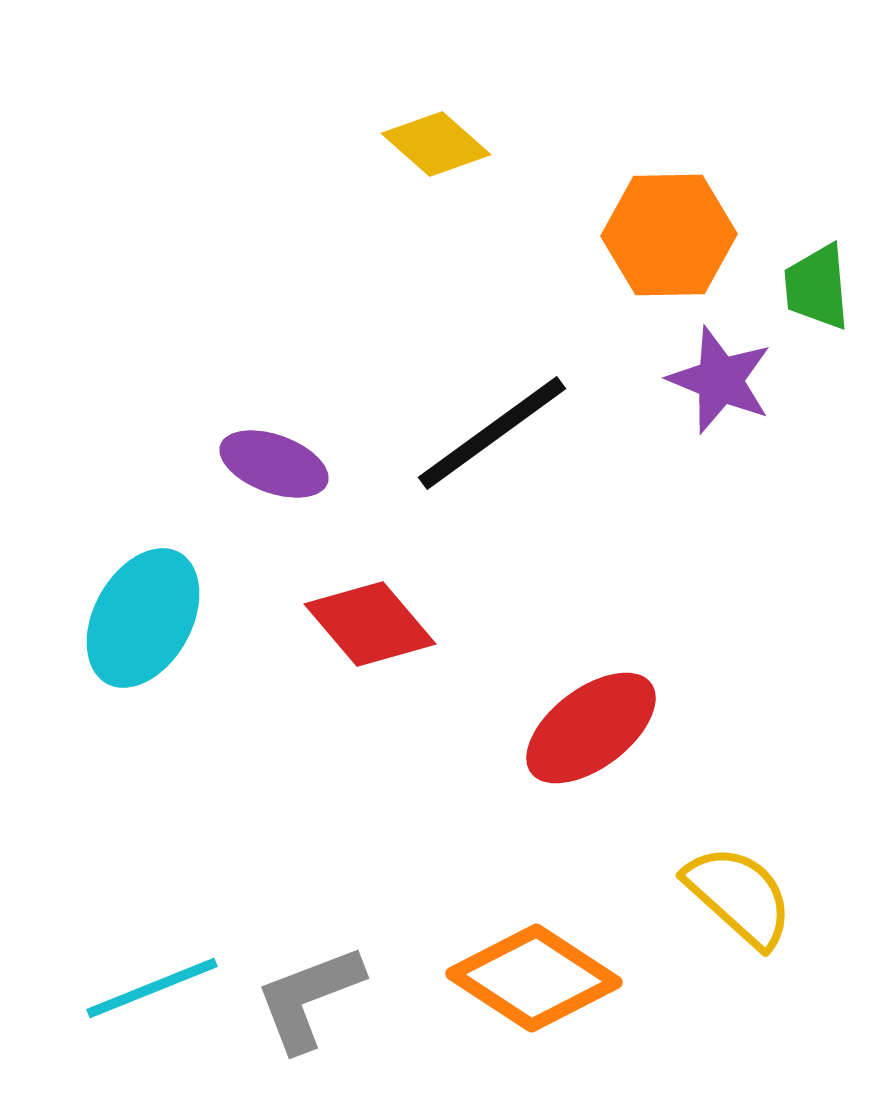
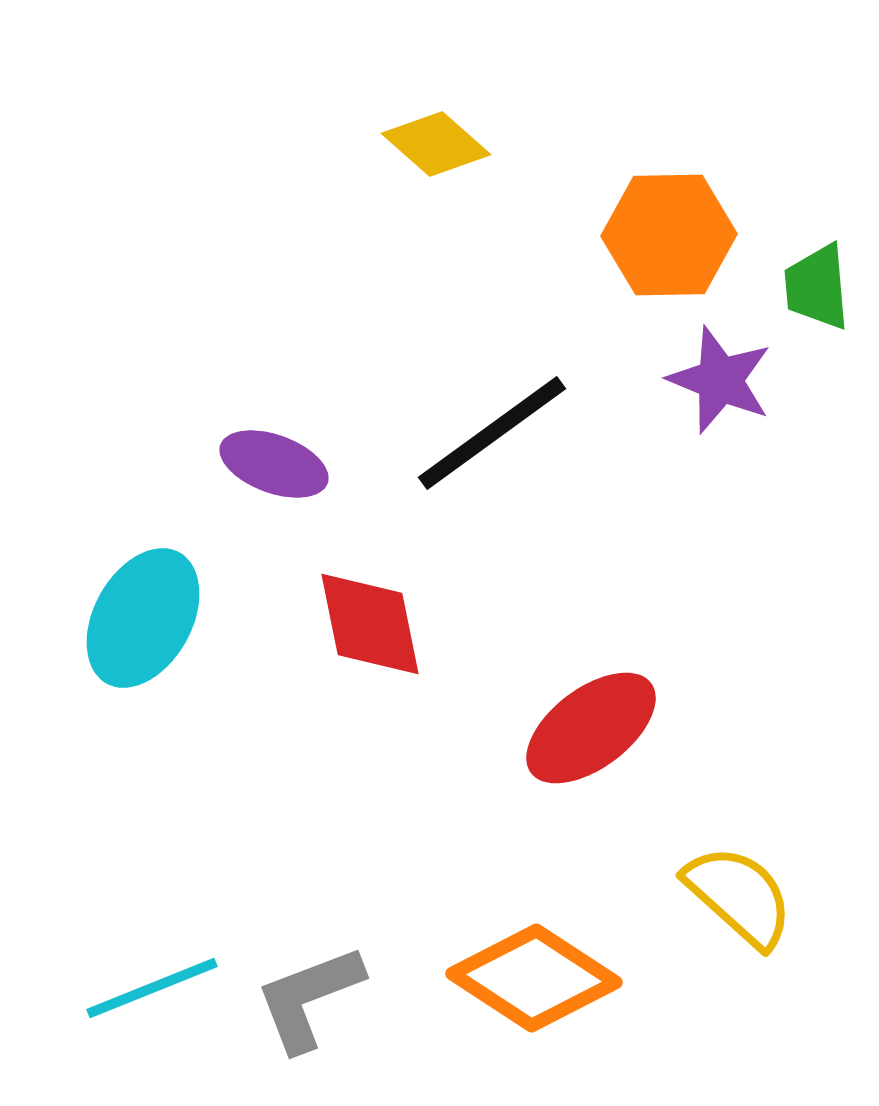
red diamond: rotated 29 degrees clockwise
